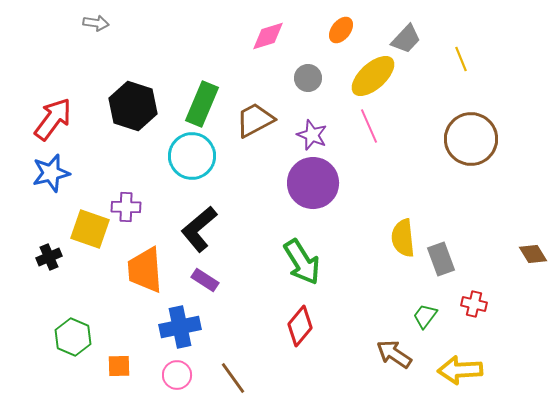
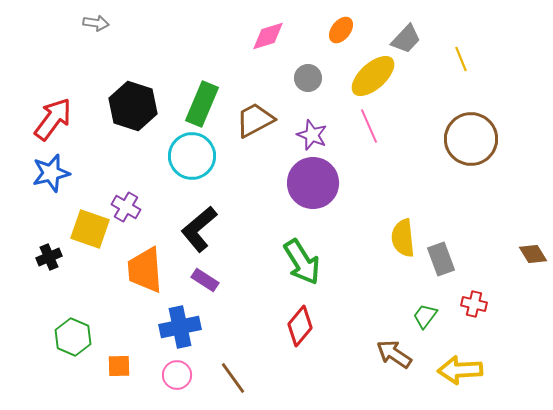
purple cross: rotated 28 degrees clockwise
